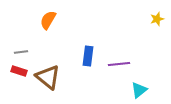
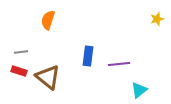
orange semicircle: rotated 12 degrees counterclockwise
